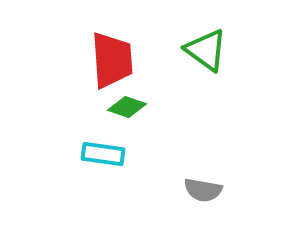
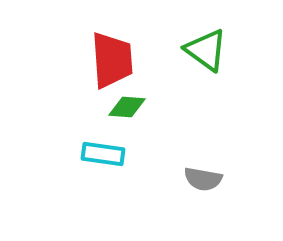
green diamond: rotated 15 degrees counterclockwise
gray semicircle: moved 11 px up
